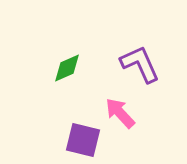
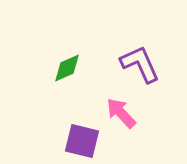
pink arrow: moved 1 px right
purple square: moved 1 px left, 1 px down
